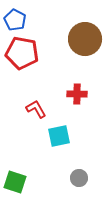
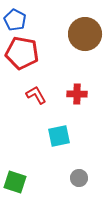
brown circle: moved 5 px up
red L-shape: moved 14 px up
